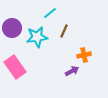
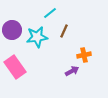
purple circle: moved 2 px down
